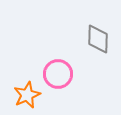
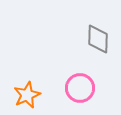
pink circle: moved 22 px right, 14 px down
